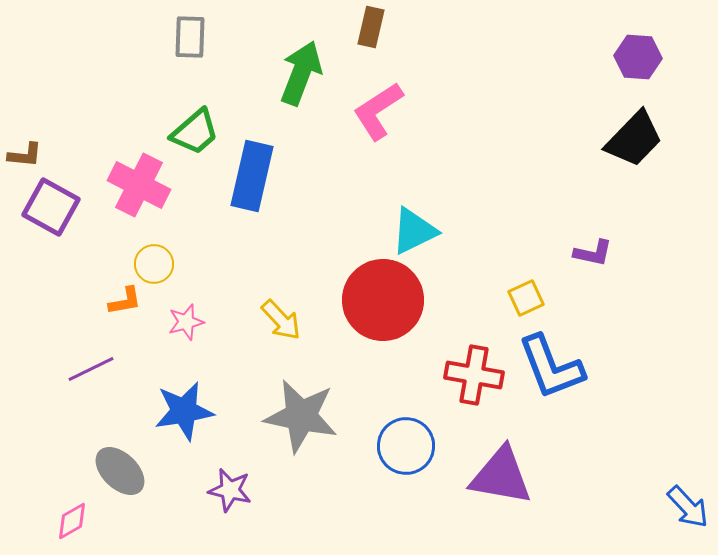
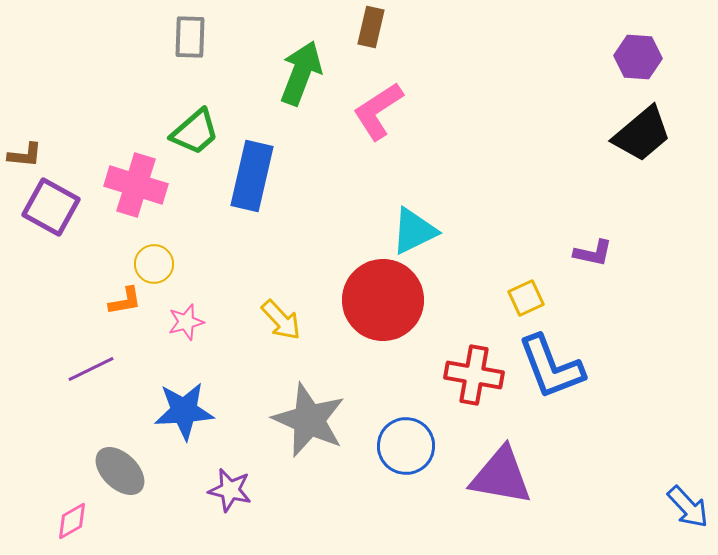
black trapezoid: moved 8 px right, 5 px up; rotated 6 degrees clockwise
pink cross: moved 3 px left; rotated 10 degrees counterclockwise
blue star: rotated 6 degrees clockwise
gray star: moved 8 px right, 4 px down; rotated 12 degrees clockwise
